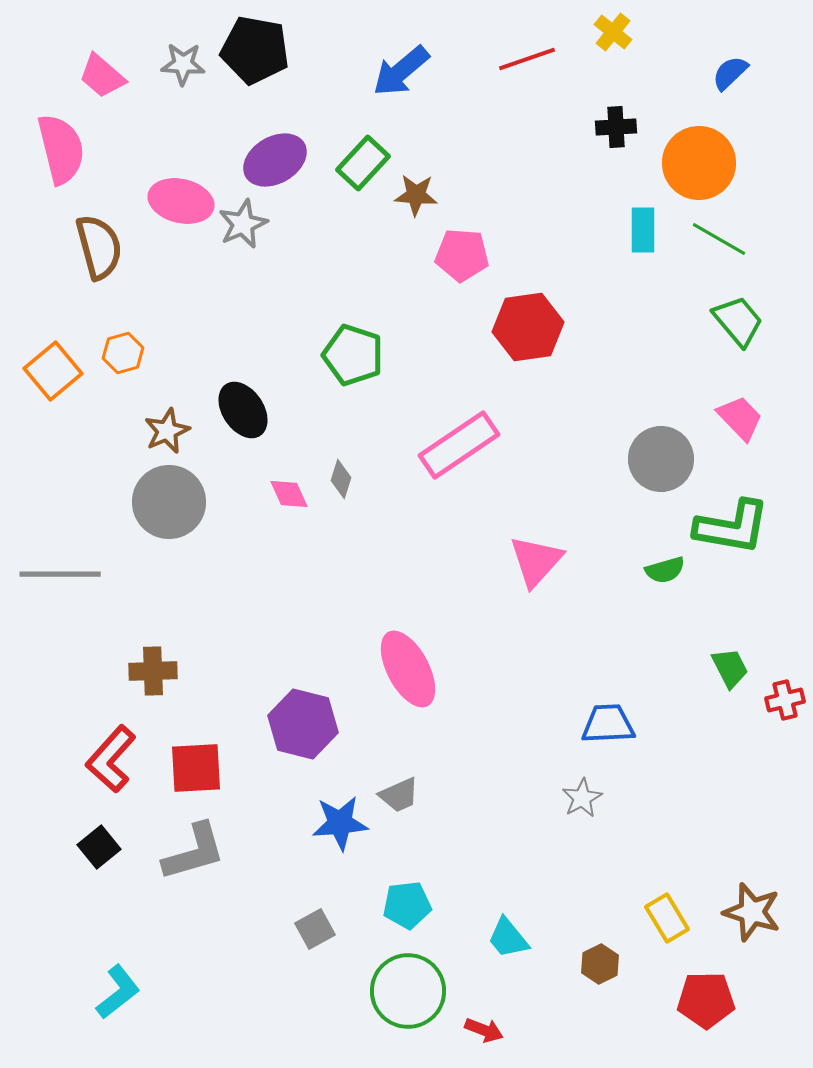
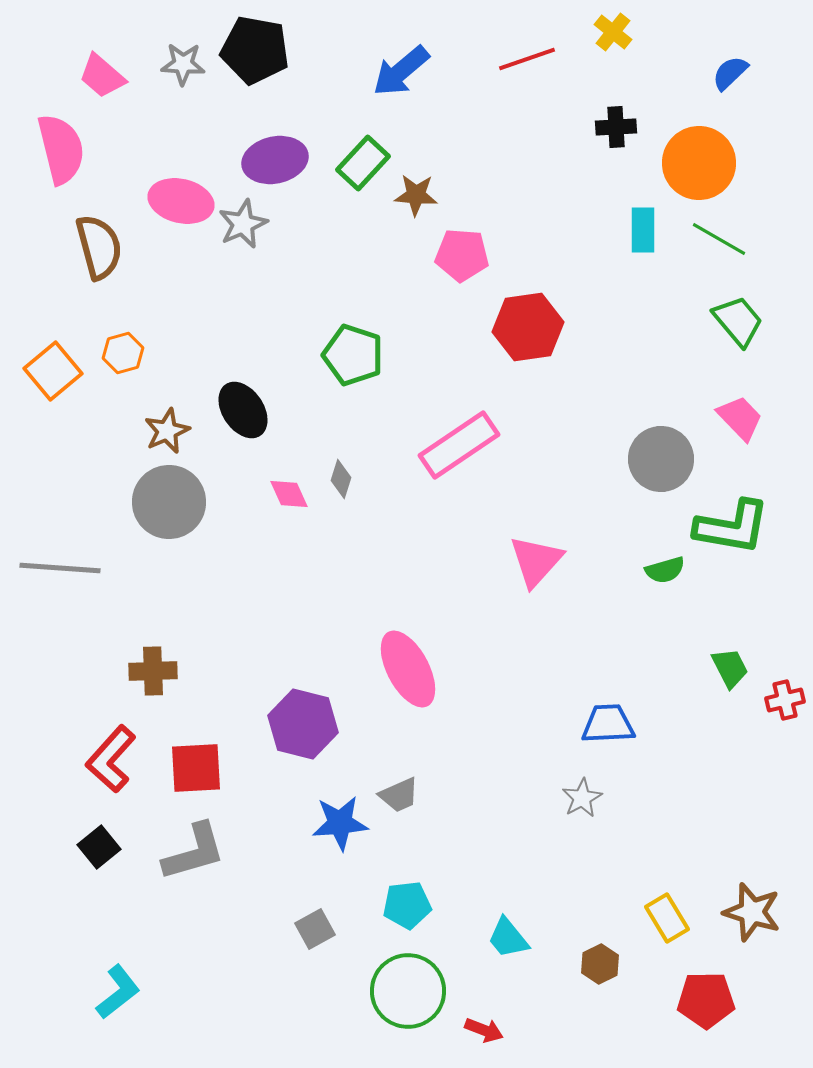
purple ellipse at (275, 160): rotated 18 degrees clockwise
gray line at (60, 574): moved 6 px up; rotated 4 degrees clockwise
